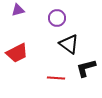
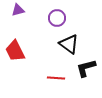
red trapezoid: moved 2 px left, 2 px up; rotated 90 degrees clockwise
